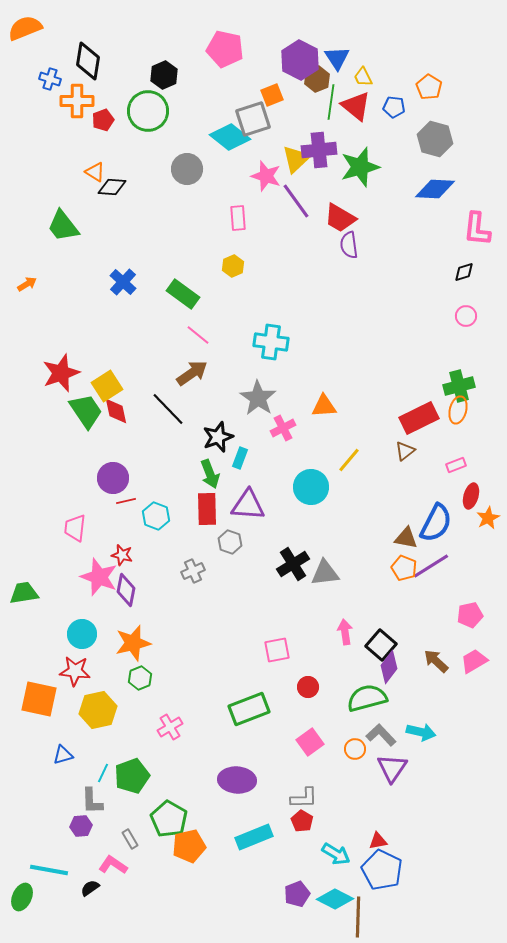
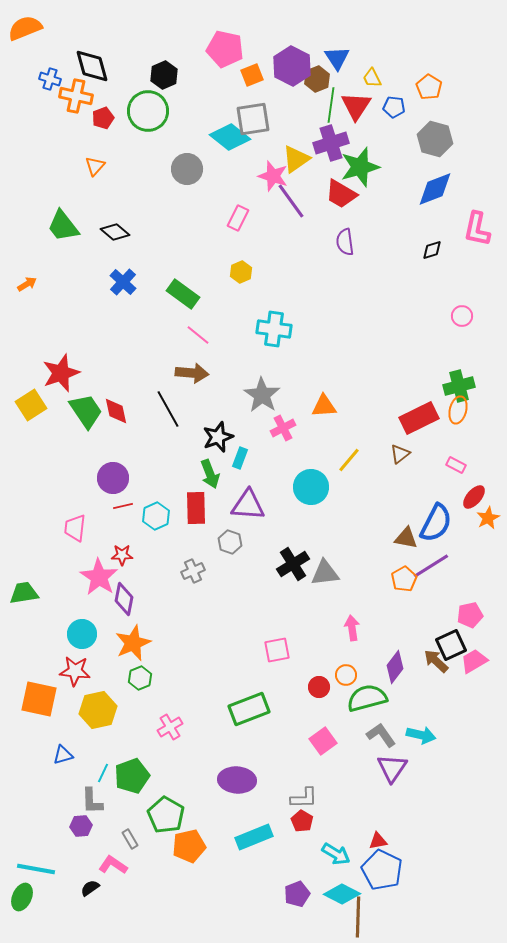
purple hexagon at (300, 60): moved 8 px left, 6 px down
black diamond at (88, 61): moved 4 px right, 5 px down; rotated 24 degrees counterclockwise
yellow trapezoid at (363, 77): moved 9 px right, 1 px down
orange square at (272, 95): moved 20 px left, 20 px up
orange cross at (77, 101): moved 1 px left, 5 px up; rotated 12 degrees clockwise
green line at (331, 102): moved 3 px down
red triangle at (356, 106): rotated 24 degrees clockwise
gray square at (253, 119): rotated 9 degrees clockwise
red pentagon at (103, 120): moved 2 px up
purple cross at (319, 150): moved 12 px right, 7 px up; rotated 12 degrees counterclockwise
yellow triangle at (296, 159): rotated 8 degrees clockwise
orange triangle at (95, 172): moved 6 px up; rotated 40 degrees clockwise
pink star at (266, 176): moved 7 px right
black diamond at (112, 187): moved 3 px right, 45 px down; rotated 36 degrees clockwise
blue diamond at (435, 189): rotated 24 degrees counterclockwise
purple line at (296, 201): moved 5 px left
pink rectangle at (238, 218): rotated 30 degrees clockwise
red trapezoid at (340, 218): moved 1 px right, 24 px up
pink L-shape at (477, 229): rotated 6 degrees clockwise
purple semicircle at (349, 245): moved 4 px left, 3 px up
yellow hexagon at (233, 266): moved 8 px right, 6 px down
black diamond at (464, 272): moved 32 px left, 22 px up
pink circle at (466, 316): moved 4 px left
cyan cross at (271, 342): moved 3 px right, 13 px up
brown arrow at (192, 373): rotated 40 degrees clockwise
yellow square at (107, 386): moved 76 px left, 19 px down
gray star at (258, 398): moved 4 px right, 3 px up
black line at (168, 409): rotated 15 degrees clockwise
brown triangle at (405, 451): moved 5 px left, 3 px down
pink rectangle at (456, 465): rotated 48 degrees clockwise
red ellipse at (471, 496): moved 3 px right, 1 px down; rotated 25 degrees clockwise
red line at (126, 501): moved 3 px left, 5 px down
red rectangle at (207, 509): moved 11 px left, 1 px up
cyan hexagon at (156, 516): rotated 16 degrees clockwise
red star at (122, 555): rotated 15 degrees counterclockwise
orange pentagon at (404, 568): moved 11 px down; rotated 20 degrees clockwise
pink star at (99, 577): rotated 12 degrees clockwise
purple diamond at (126, 590): moved 2 px left, 9 px down
pink arrow at (345, 632): moved 7 px right, 4 px up
orange star at (133, 643): rotated 9 degrees counterclockwise
black square at (381, 645): moved 70 px right; rotated 24 degrees clockwise
purple diamond at (389, 667): moved 6 px right
red circle at (308, 687): moved 11 px right
cyan arrow at (421, 732): moved 3 px down
gray L-shape at (381, 735): rotated 8 degrees clockwise
pink square at (310, 742): moved 13 px right, 1 px up
orange circle at (355, 749): moved 9 px left, 74 px up
green pentagon at (169, 819): moved 3 px left, 4 px up
cyan line at (49, 870): moved 13 px left, 1 px up
cyan diamond at (335, 899): moved 7 px right, 5 px up
